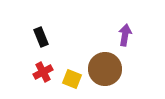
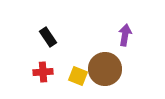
black rectangle: moved 7 px right; rotated 12 degrees counterclockwise
red cross: rotated 24 degrees clockwise
yellow square: moved 6 px right, 3 px up
